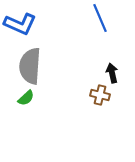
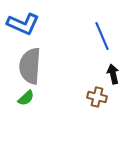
blue line: moved 2 px right, 18 px down
blue L-shape: moved 3 px right
black arrow: moved 1 px right, 1 px down
brown cross: moved 3 px left, 2 px down
